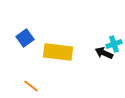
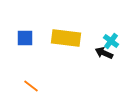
blue square: rotated 36 degrees clockwise
cyan cross: moved 3 px left, 3 px up; rotated 35 degrees counterclockwise
yellow rectangle: moved 8 px right, 14 px up
